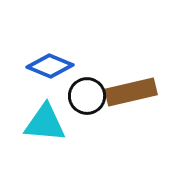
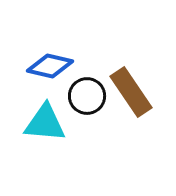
blue diamond: rotated 9 degrees counterclockwise
brown rectangle: rotated 69 degrees clockwise
